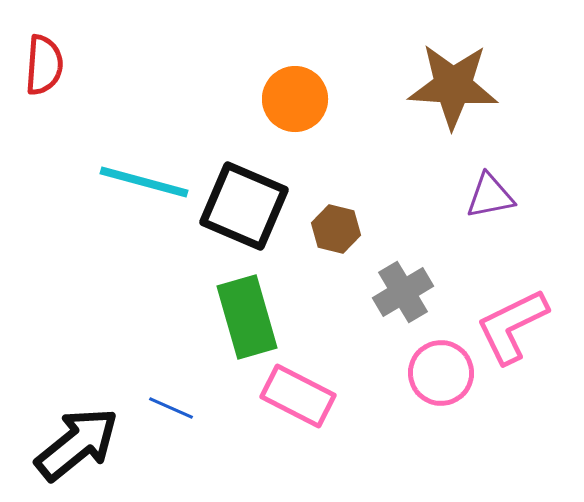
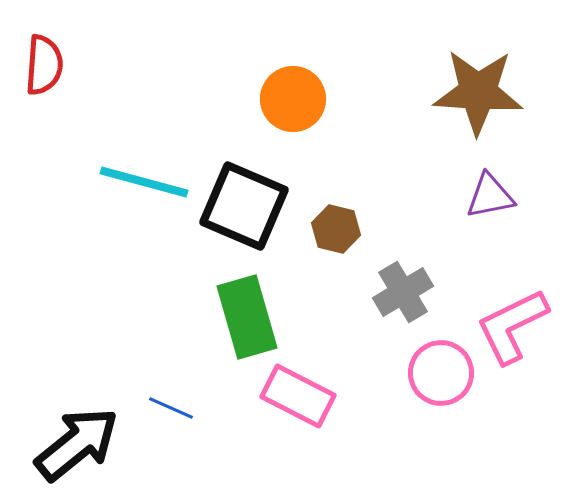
brown star: moved 25 px right, 6 px down
orange circle: moved 2 px left
